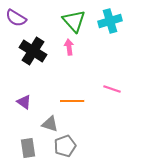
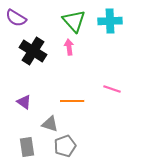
cyan cross: rotated 15 degrees clockwise
gray rectangle: moved 1 px left, 1 px up
